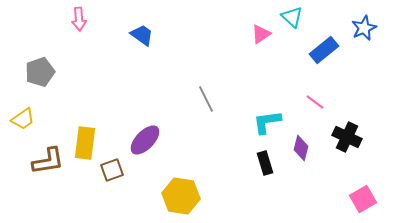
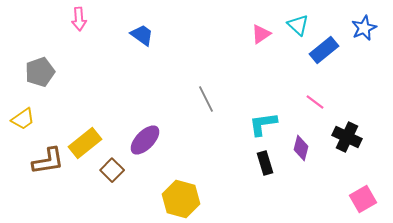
cyan triangle: moved 6 px right, 8 px down
cyan L-shape: moved 4 px left, 2 px down
yellow rectangle: rotated 44 degrees clockwise
brown square: rotated 25 degrees counterclockwise
yellow hexagon: moved 3 px down; rotated 6 degrees clockwise
